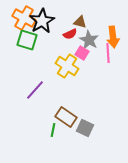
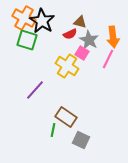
black star: rotated 10 degrees counterclockwise
pink line: moved 6 px down; rotated 30 degrees clockwise
gray square: moved 4 px left, 12 px down
